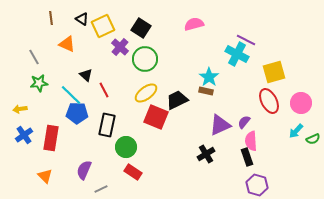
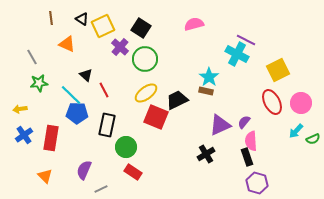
gray line at (34, 57): moved 2 px left
yellow square at (274, 72): moved 4 px right, 2 px up; rotated 10 degrees counterclockwise
red ellipse at (269, 101): moved 3 px right, 1 px down
purple hexagon at (257, 185): moved 2 px up
